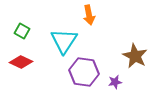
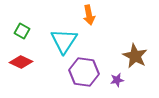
purple star: moved 2 px right, 2 px up
